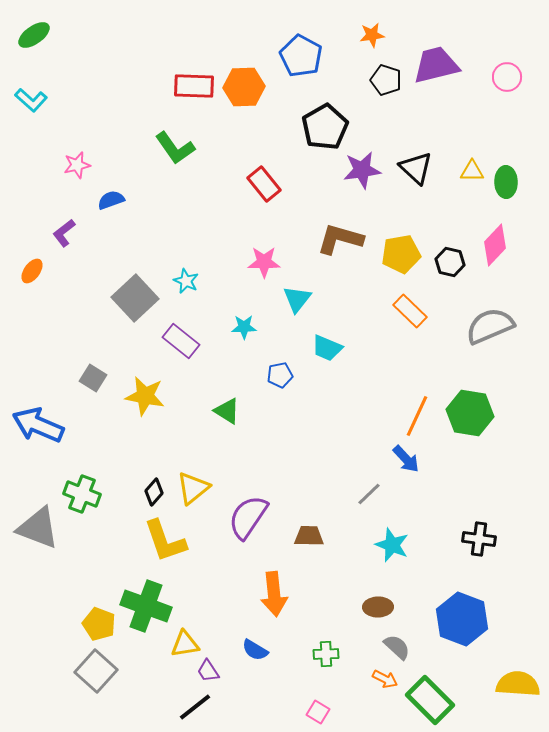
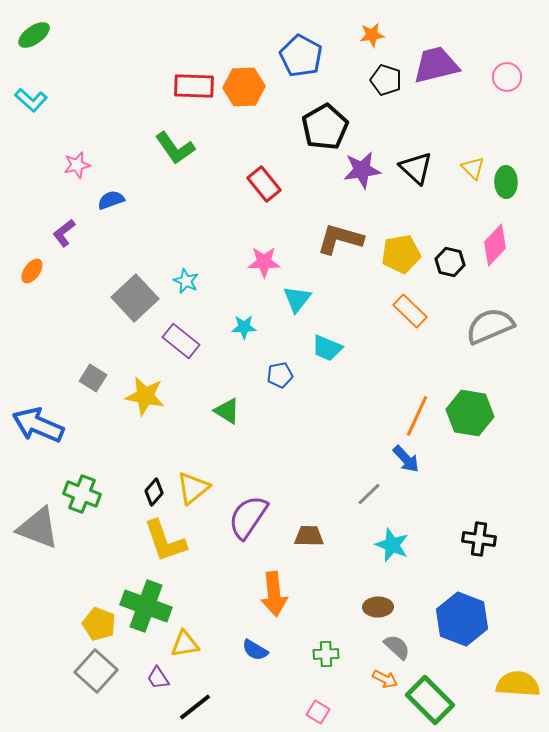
yellow triangle at (472, 171): moved 1 px right, 3 px up; rotated 45 degrees clockwise
purple trapezoid at (208, 671): moved 50 px left, 7 px down
